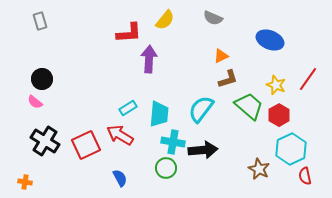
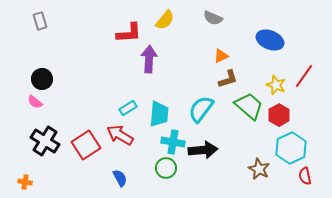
red line: moved 4 px left, 3 px up
red square: rotated 8 degrees counterclockwise
cyan hexagon: moved 1 px up
